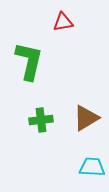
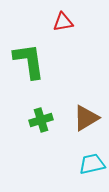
green L-shape: rotated 21 degrees counterclockwise
green cross: rotated 10 degrees counterclockwise
cyan trapezoid: moved 3 px up; rotated 16 degrees counterclockwise
